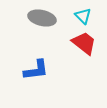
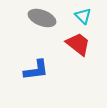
gray ellipse: rotated 8 degrees clockwise
red trapezoid: moved 6 px left, 1 px down
